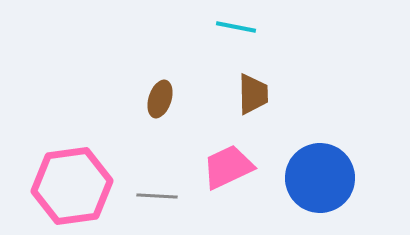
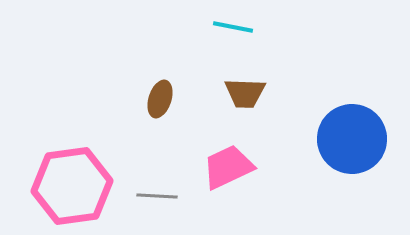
cyan line: moved 3 px left
brown trapezoid: moved 8 px left, 1 px up; rotated 93 degrees clockwise
blue circle: moved 32 px right, 39 px up
